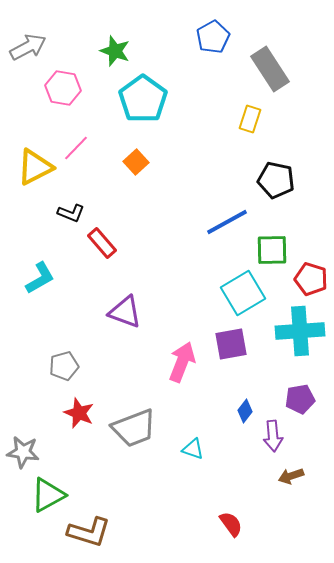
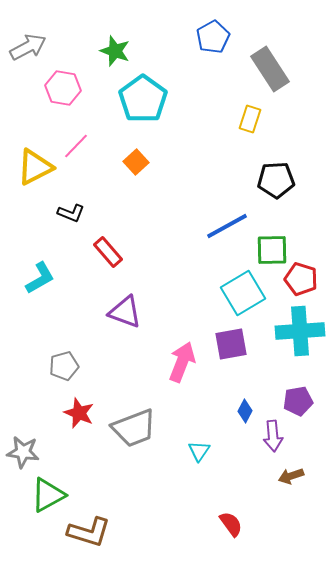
pink line: moved 2 px up
black pentagon: rotated 15 degrees counterclockwise
blue line: moved 4 px down
red rectangle: moved 6 px right, 9 px down
red pentagon: moved 10 px left
purple pentagon: moved 2 px left, 2 px down
blue diamond: rotated 10 degrees counterclockwise
cyan triangle: moved 6 px right, 2 px down; rotated 45 degrees clockwise
